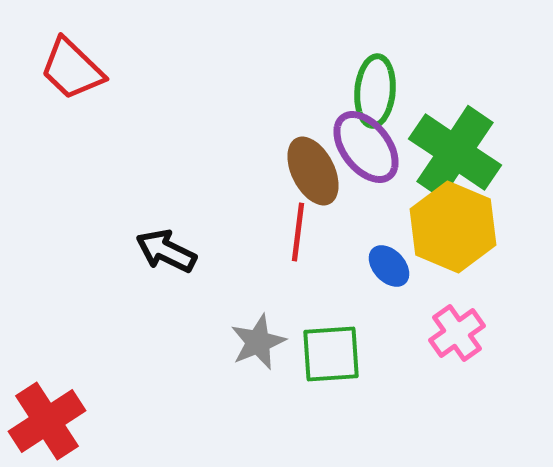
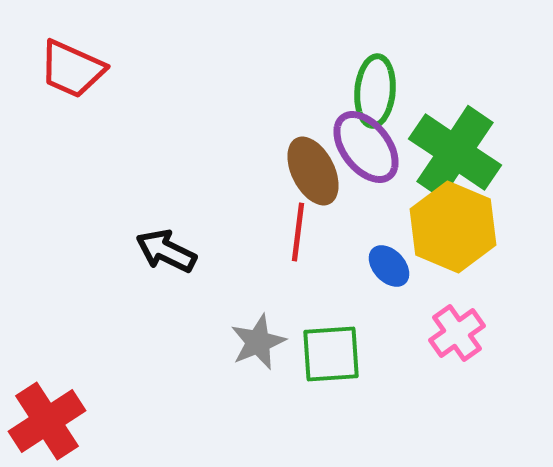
red trapezoid: rotated 20 degrees counterclockwise
